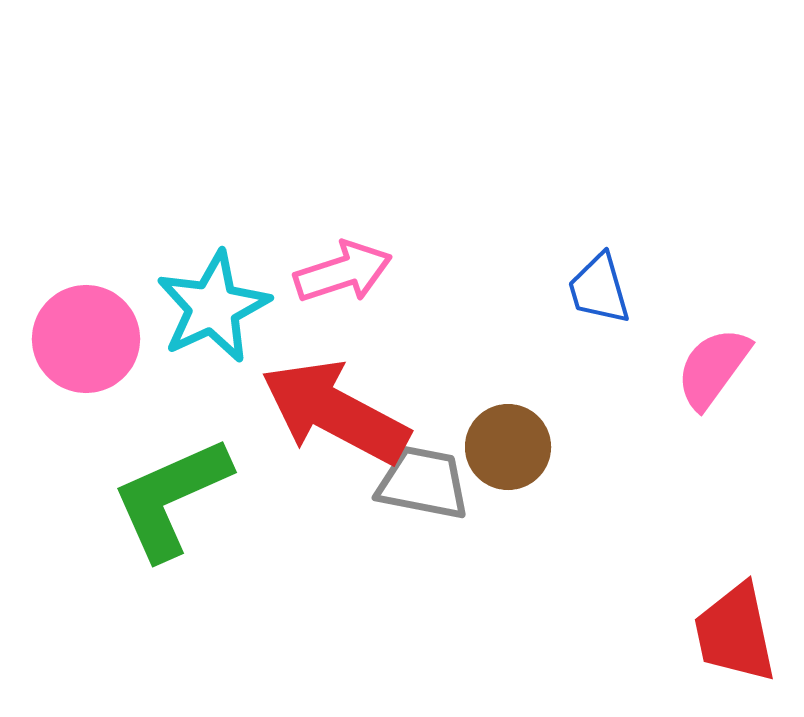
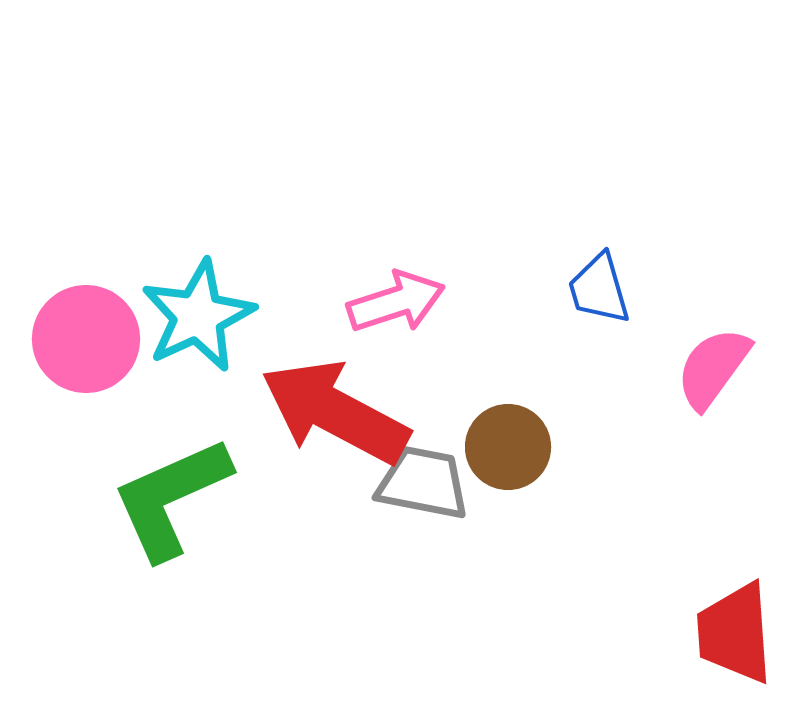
pink arrow: moved 53 px right, 30 px down
cyan star: moved 15 px left, 9 px down
red trapezoid: rotated 8 degrees clockwise
